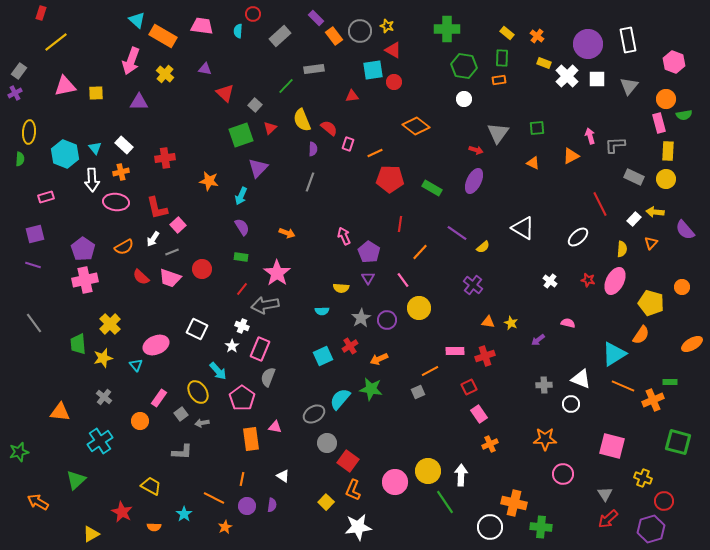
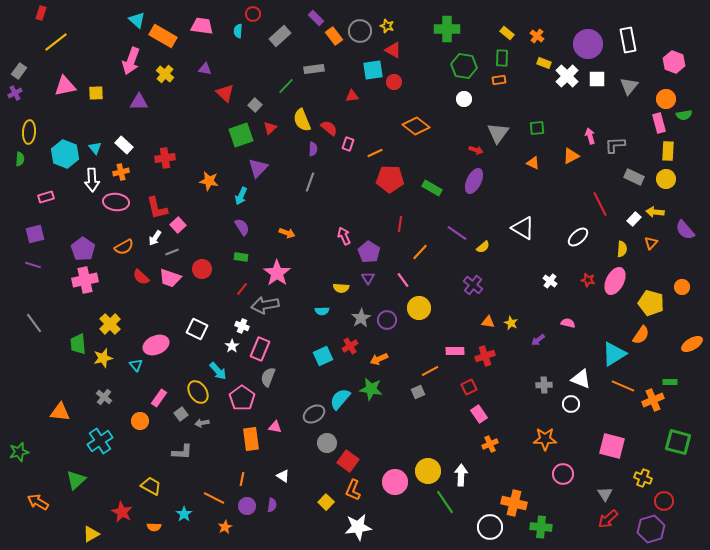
white arrow at (153, 239): moved 2 px right, 1 px up
